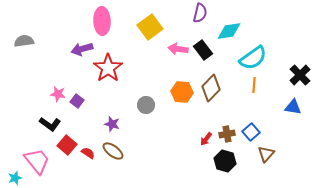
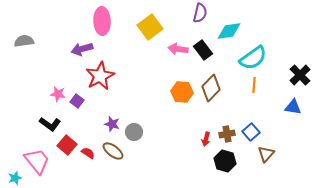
red star: moved 8 px left, 8 px down; rotated 8 degrees clockwise
gray circle: moved 12 px left, 27 px down
red arrow: rotated 24 degrees counterclockwise
